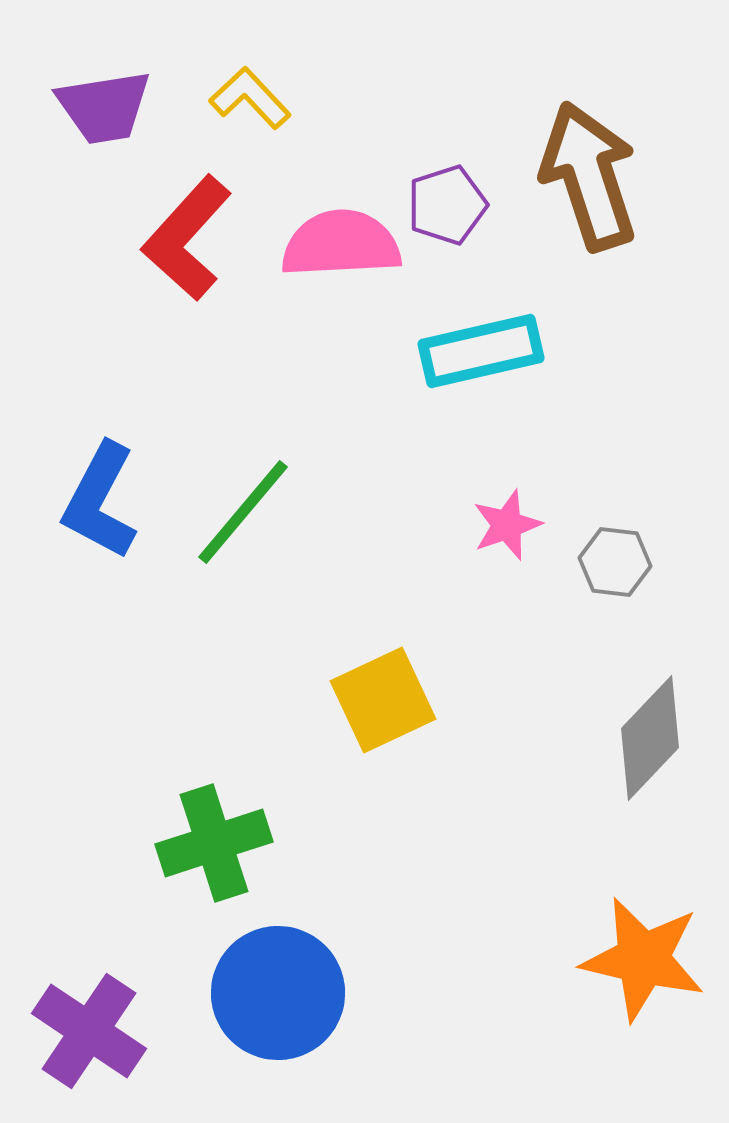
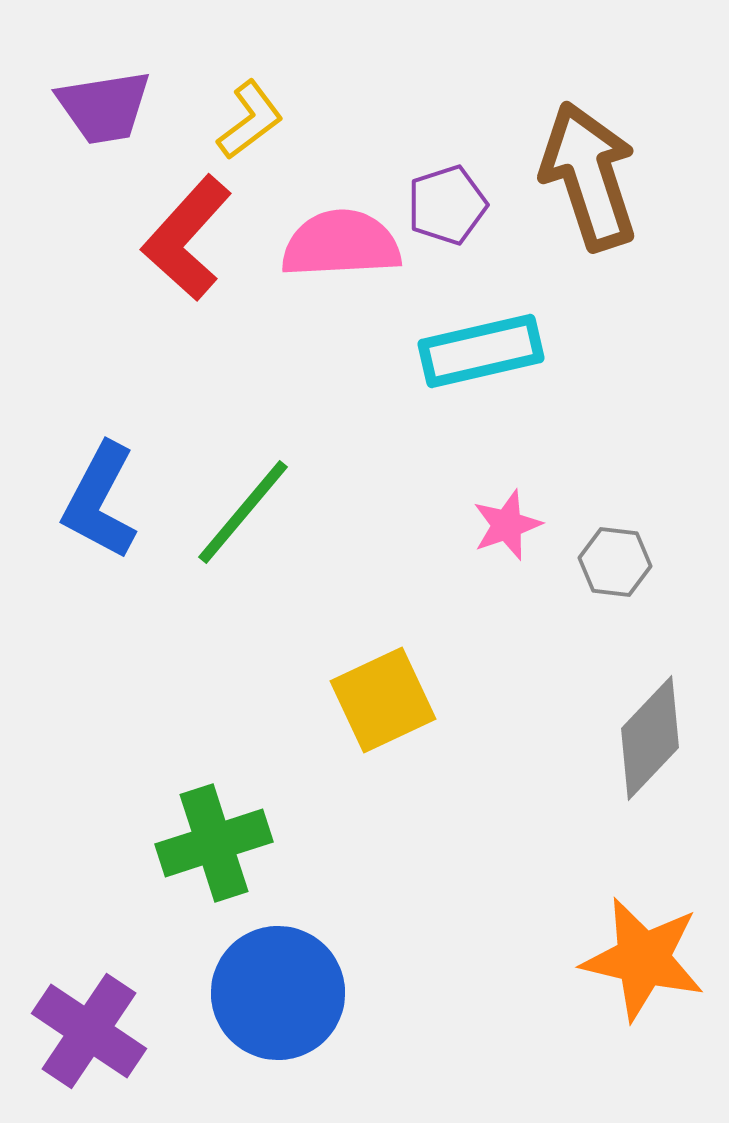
yellow L-shape: moved 22 px down; rotated 96 degrees clockwise
